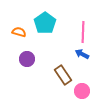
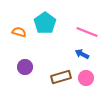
pink line: moved 4 px right; rotated 70 degrees counterclockwise
purple circle: moved 2 px left, 8 px down
brown rectangle: moved 2 px left, 2 px down; rotated 72 degrees counterclockwise
pink circle: moved 4 px right, 13 px up
